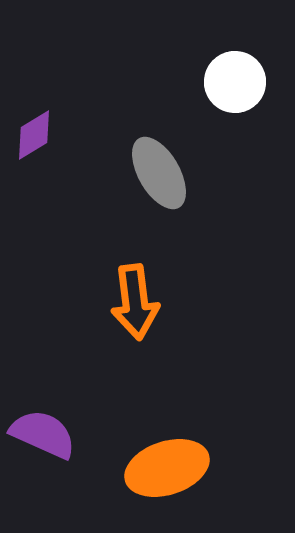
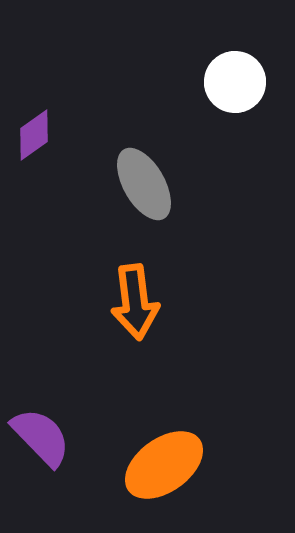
purple diamond: rotated 4 degrees counterclockwise
gray ellipse: moved 15 px left, 11 px down
purple semicircle: moved 2 px left, 3 px down; rotated 22 degrees clockwise
orange ellipse: moved 3 px left, 3 px up; rotated 18 degrees counterclockwise
